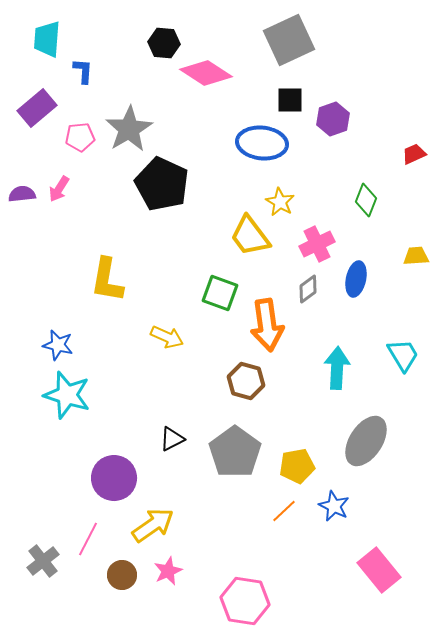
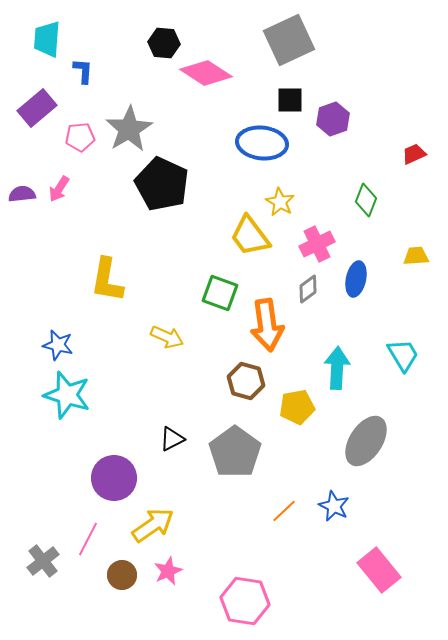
yellow pentagon at (297, 466): moved 59 px up
